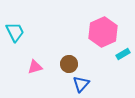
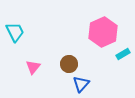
pink triangle: moved 2 px left; rotated 35 degrees counterclockwise
